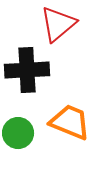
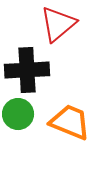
green circle: moved 19 px up
